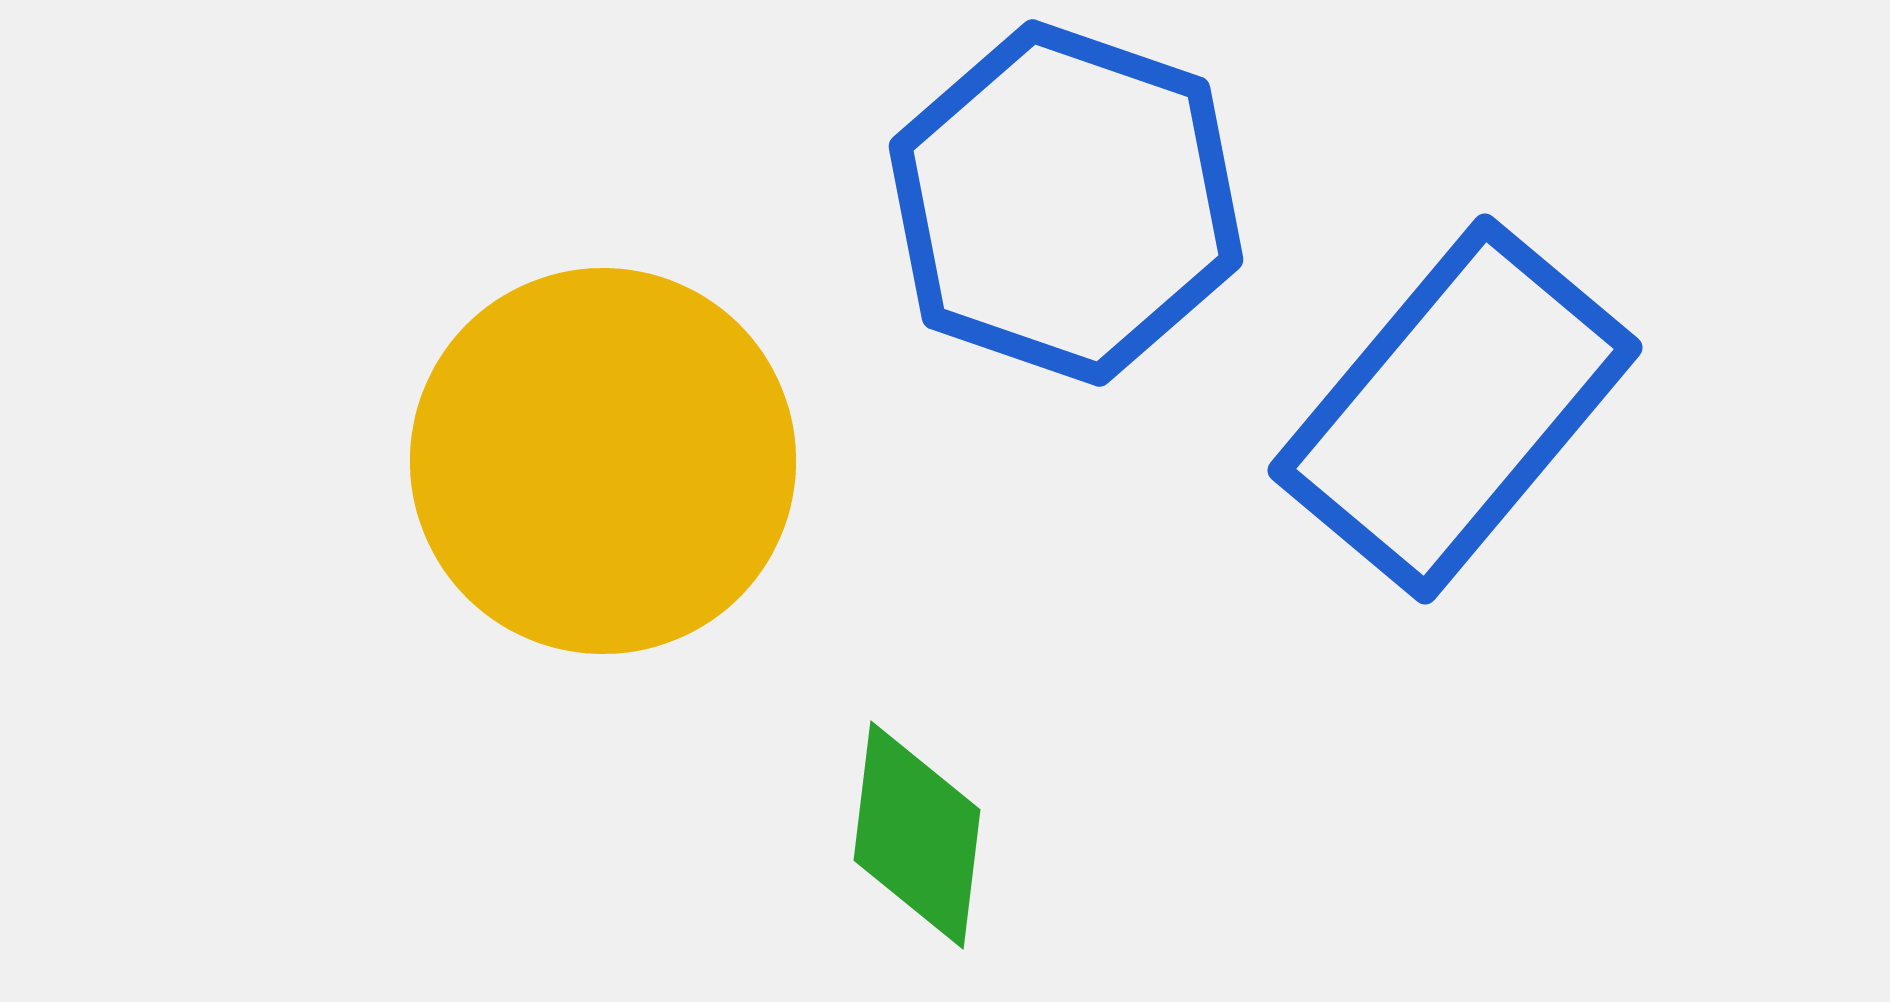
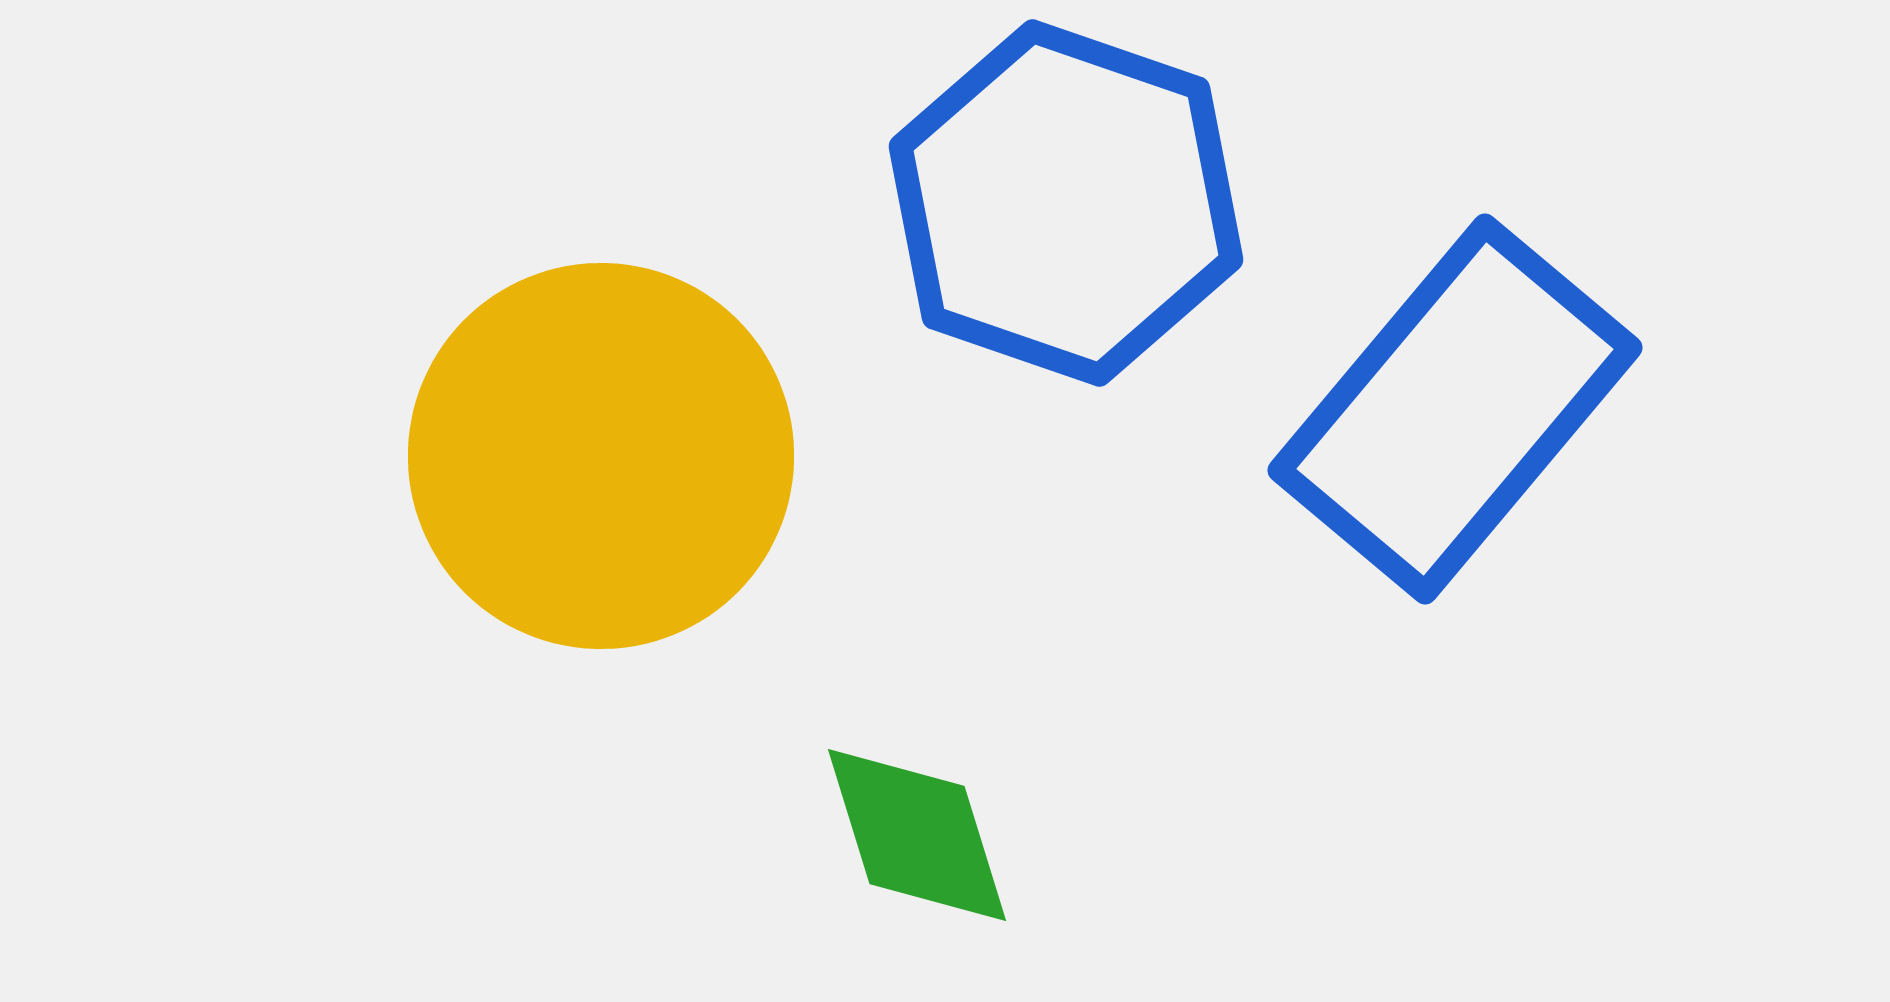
yellow circle: moved 2 px left, 5 px up
green diamond: rotated 24 degrees counterclockwise
